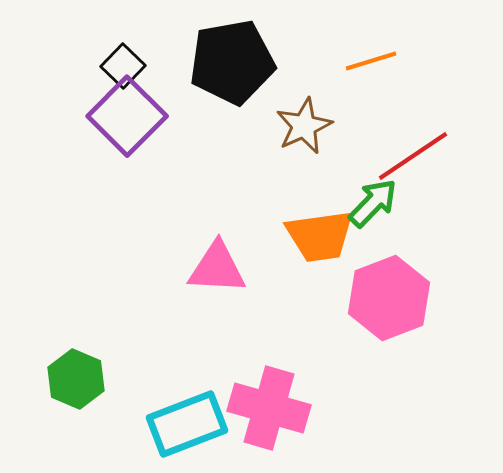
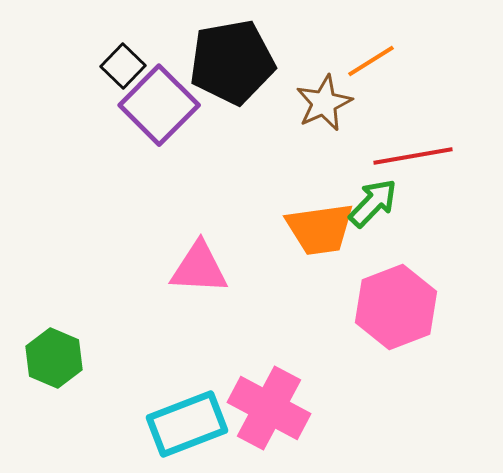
orange line: rotated 15 degrees counterclockwise
purple square: moved 32 px right, 11 px up
brown star: moved 20 px right, 23 px up
red line: rotated 24 degrees clockwise
orange trapezoid: moved 7 px up
pink triangle: moved 18 px left
pink hexagon: moved 7 px right, 9 px down
green hexagon: moved 22 px left, 21 px up
pink cross: rotated 12 degrees clockwise
